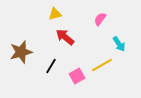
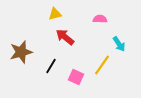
pink semicircle: rotated 56 degrees clockwise
yellow line: rotated 25 degrees counterclockwise
pink square: moved 1 px left, 1 px down; rotated 35 degrees counterclockwise
